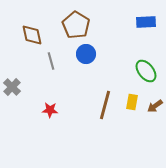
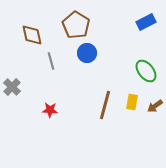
blue rectangle: rotated 24 degrees counterclockwise
blue circle: moved 1 px right, 1 px up
